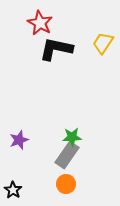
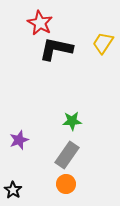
green star: moved 16 px up
